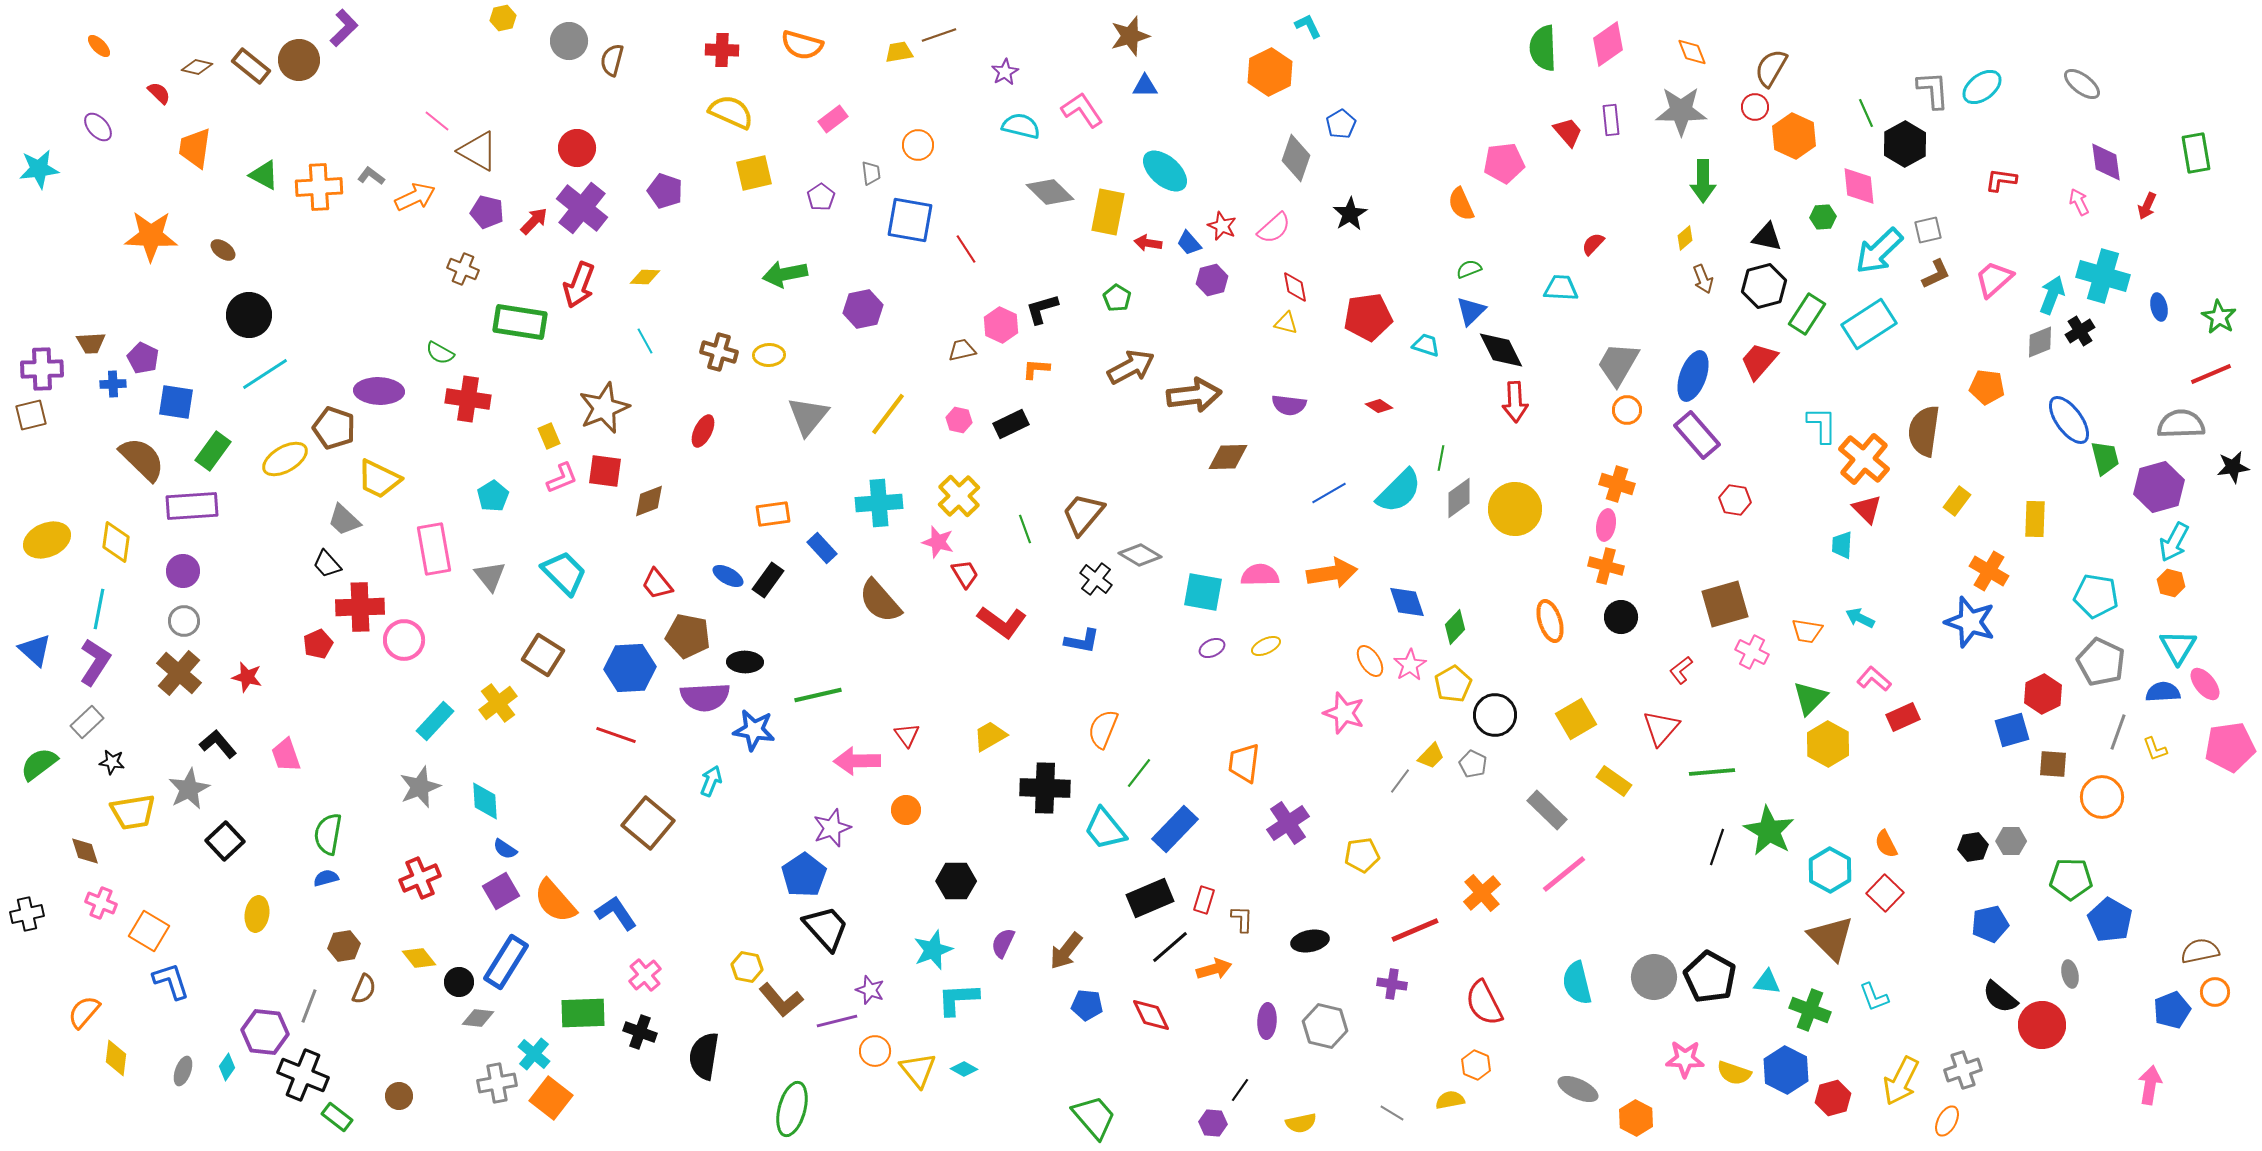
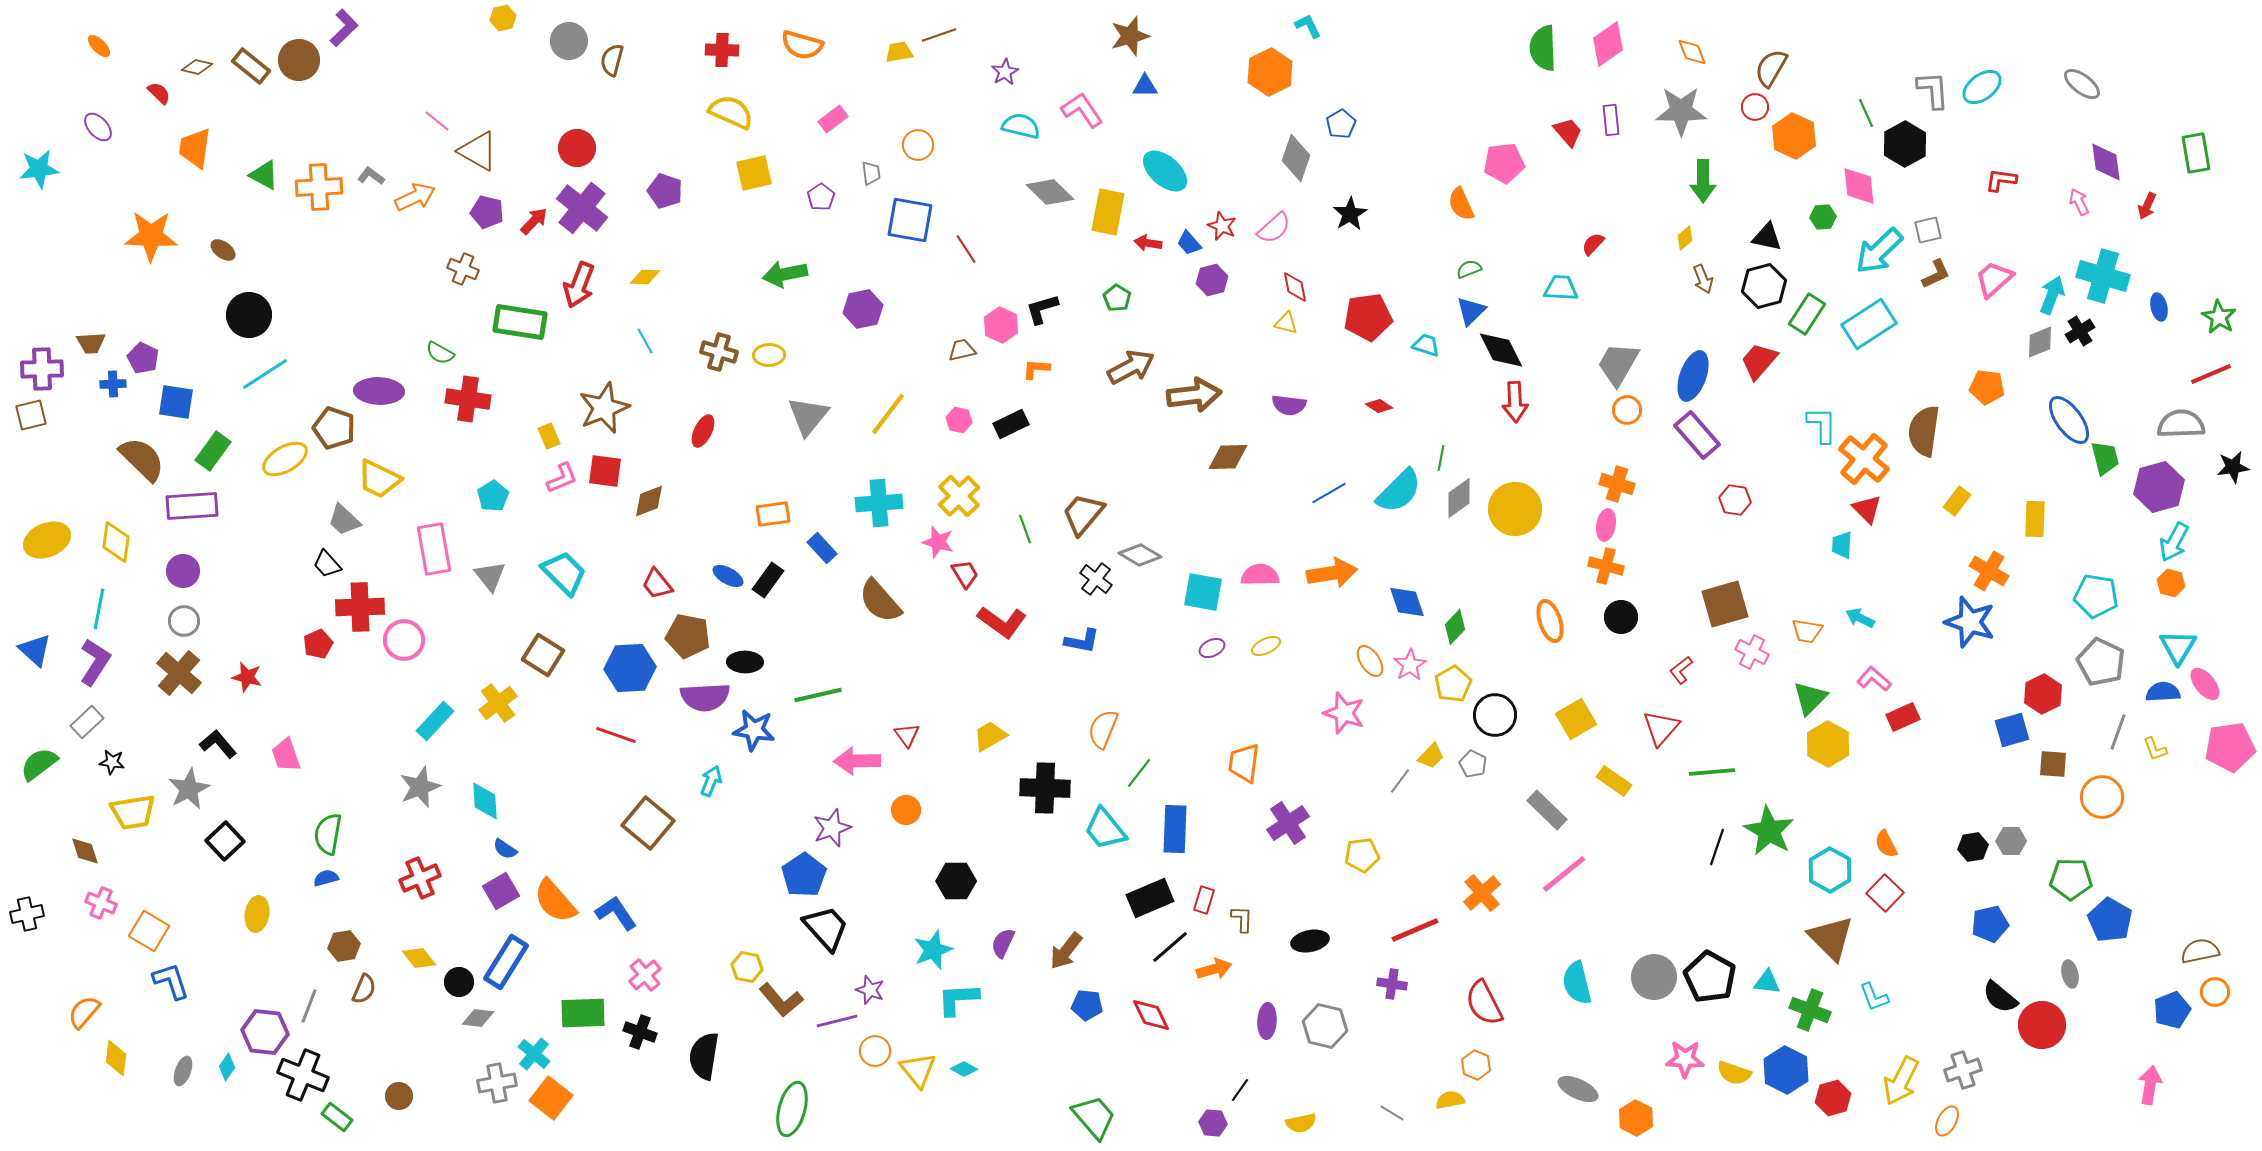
blue rectangle at (1175, 829): rotated 42 degrees counterclockwise
